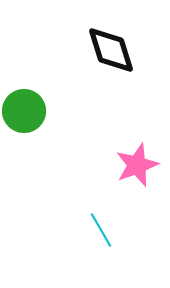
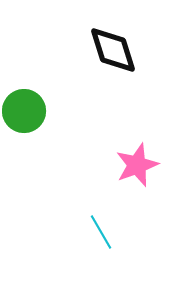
black diamond: moved 2 px right
cyan line: moved 2 px down
